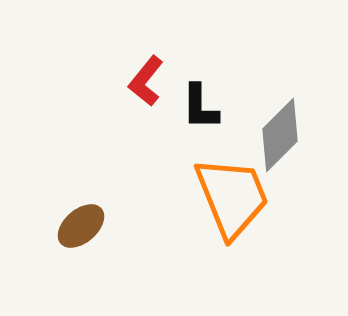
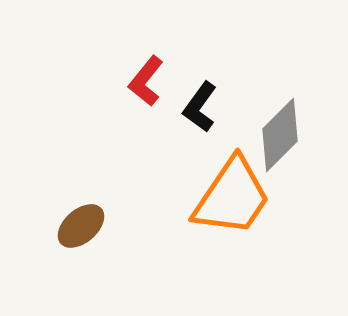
black L-shape: rotated 36 degrees clockwise
orange trapezoid: rotated 56 degrees clockwise
